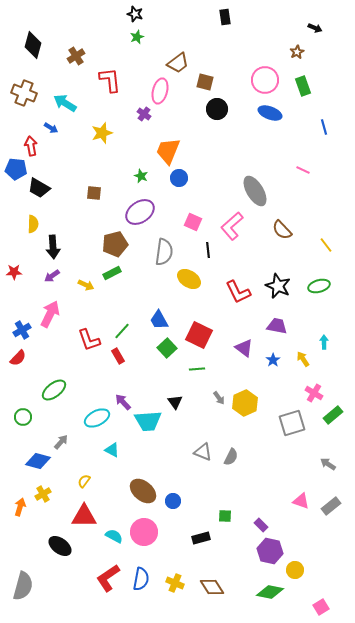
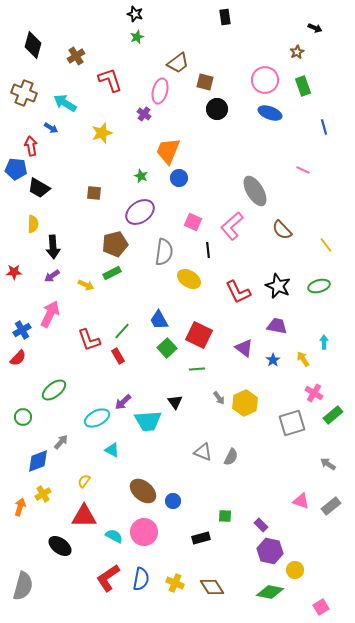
red L-shape at (110, 80): rotated 12 degrees counterclockwise
purple arrow at (123, 402): rotated 90 degrees counterclockwise
blue diamond at (38, 461): rotated 35 degrees counterclockwise
